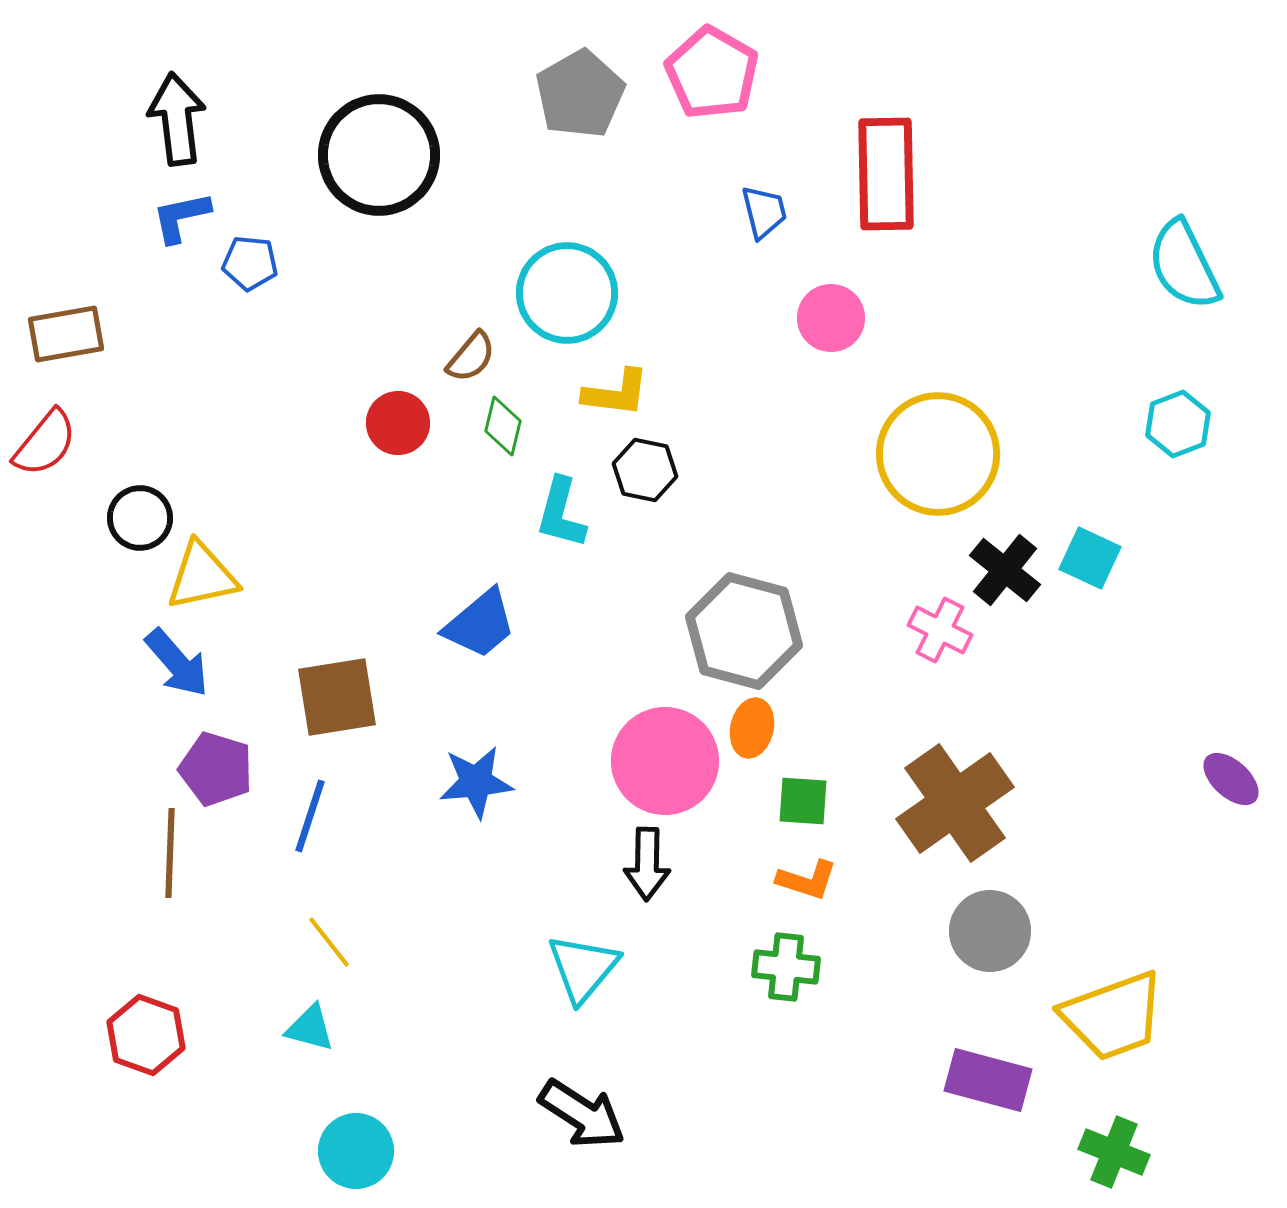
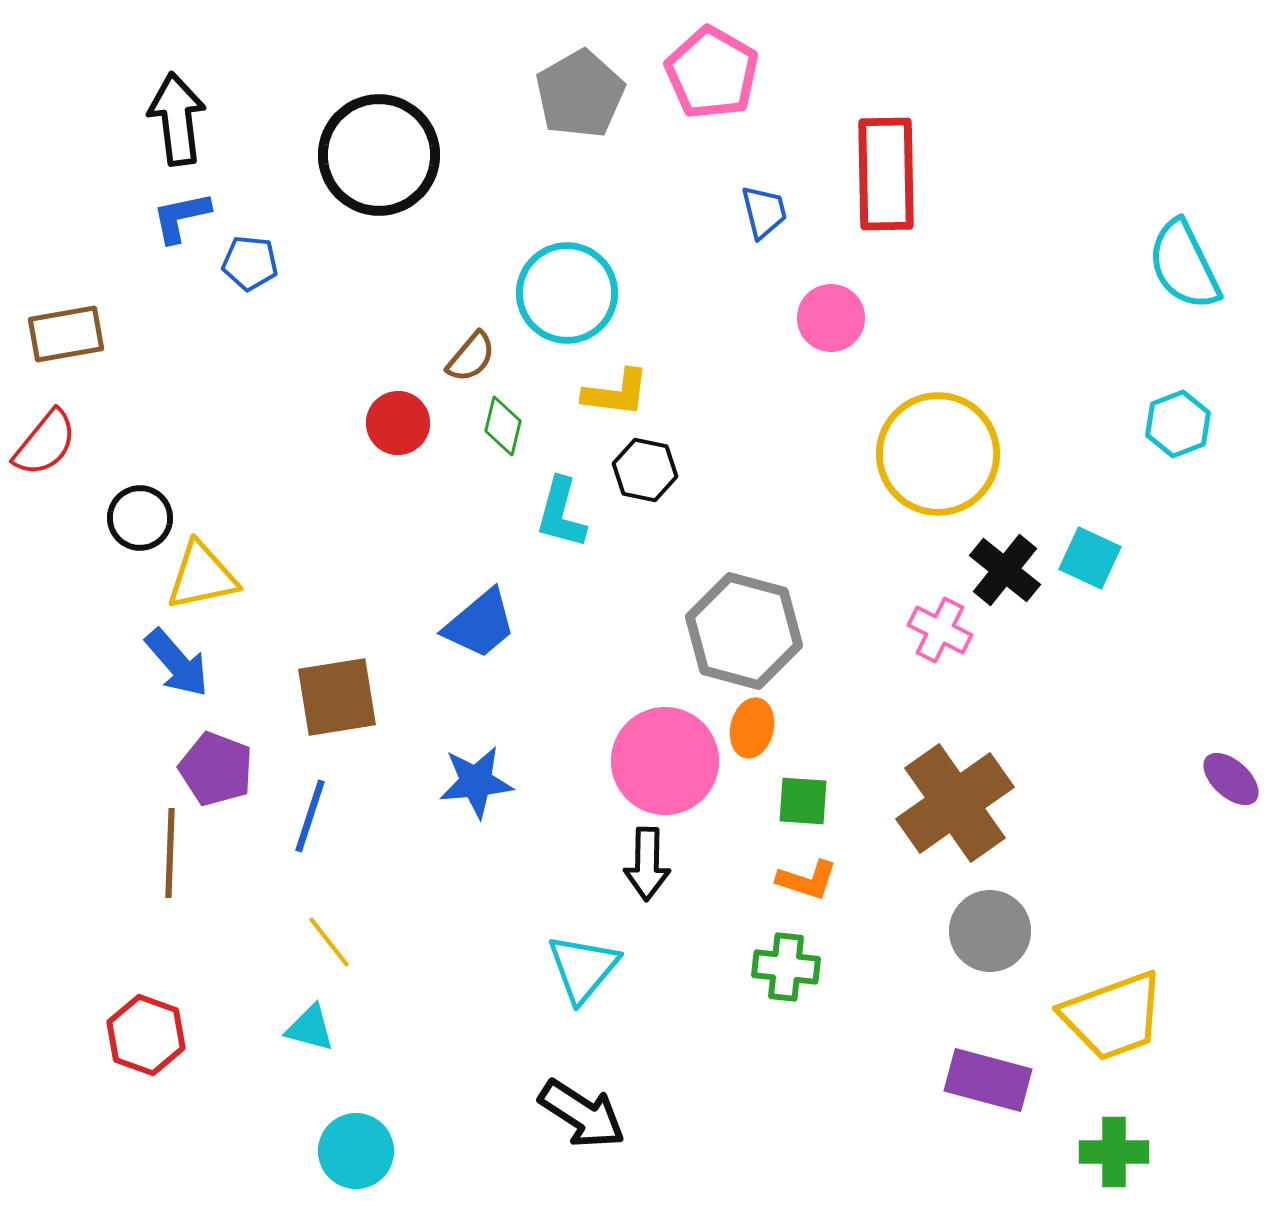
purple pentagon at (216, 769): rotated 4 degrees clockwise
green cross at (1114, 1152): rotated 22 degrees counterclockwise
